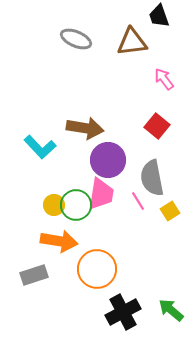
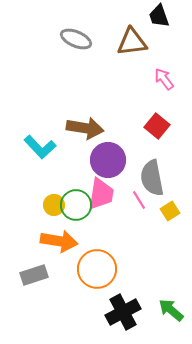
pink line: moved 1 px right, 1 px up
